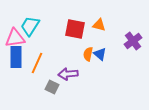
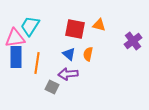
blue triangle: moved 31 px left
orange line: rotated 15 degrees counterclockwise
